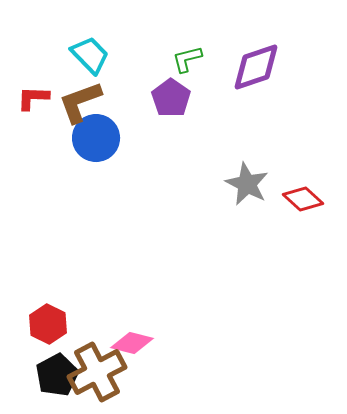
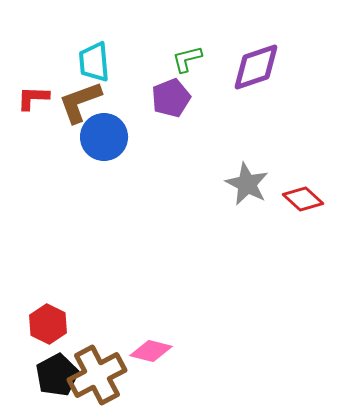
cyan trapezoid: moved 4 px right, 7 px down; rotated 141 degrees counterclockwise
purple pentagon: rotated 15 degrees clockwise
blue circle: moved 8 px right, 1 px up
pink diamond: moved 19 px right, 8 px down
brown cross: moved 3 px down
